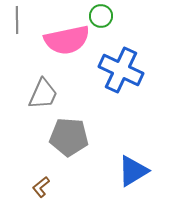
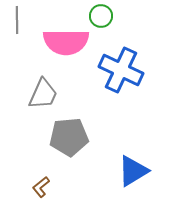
pink semicircle: moved 1 px left, 2 px down; rotated 12 degrees clockwise
gray pentagon: rotated 9 degrees counterclockwise
